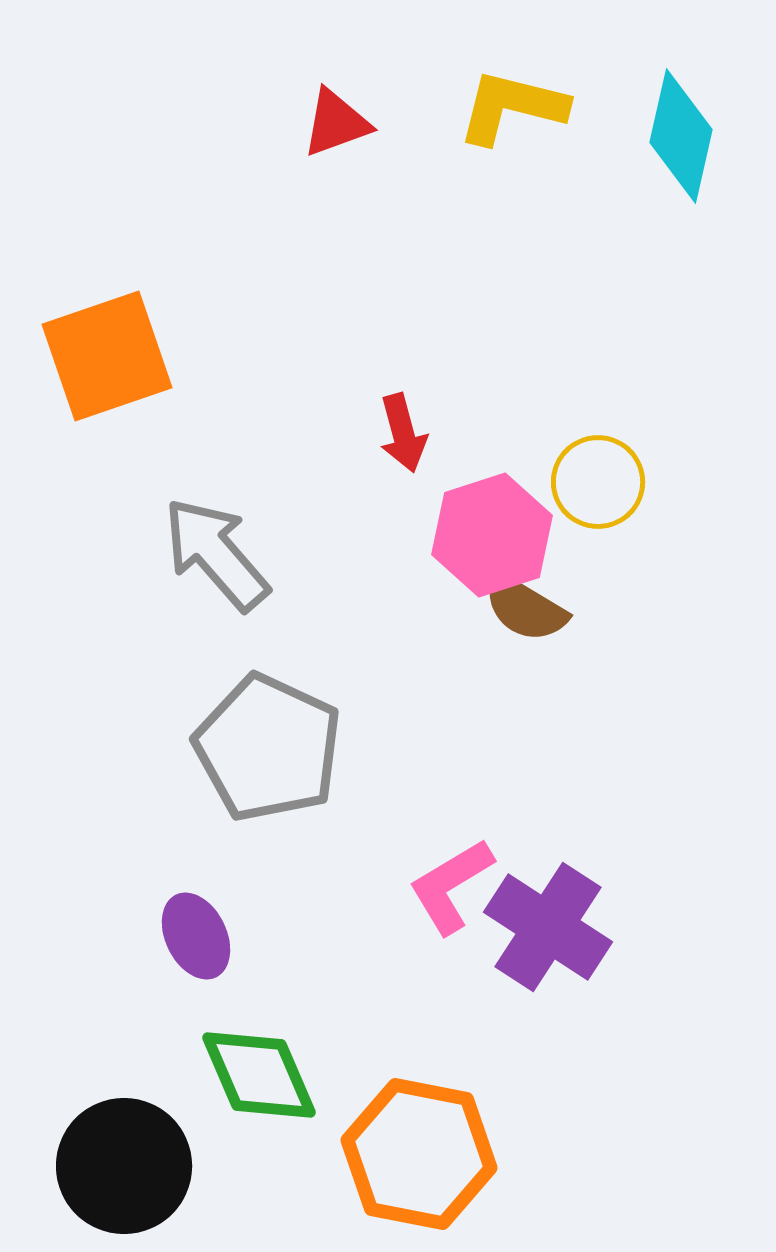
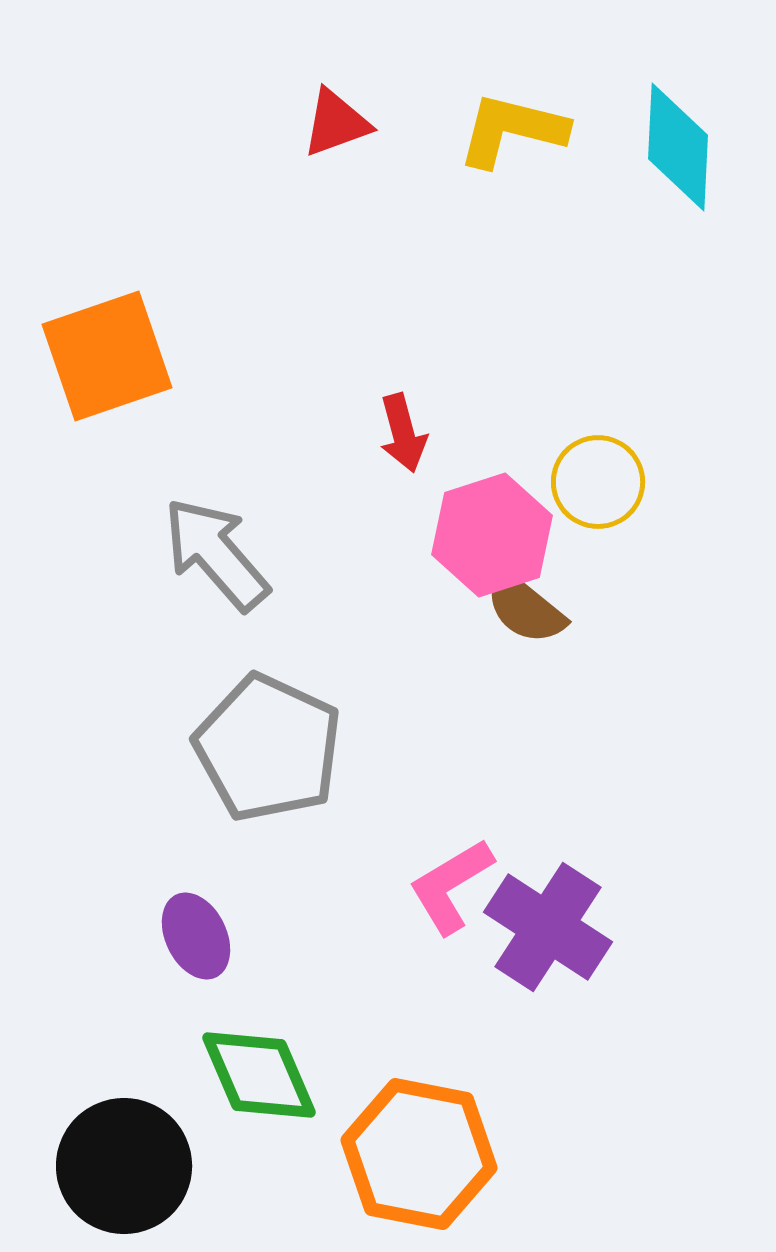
yellow L-shape: moved 23 px down
cyan diamond: moved 3 px left, 11 px down; rotated 10 degrees counterclockwise
brown semicircle: rotated 8 degrees clockwise
